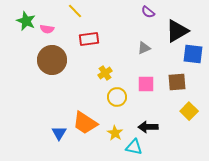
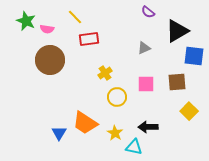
yellow line: moved 6 px down
blue square: moved 1 px right, 2 px down
brown circle: moved 2 px left
